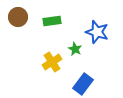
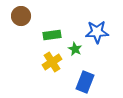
brown circle: moved 3 px right, 1 px up
green rectangle: moved 14 px down
blue star: rotated 20 degrees counterclockwise
blue rectangle: moved 2 px right, 2 px up; rotated 15 degrees counterclockwise
